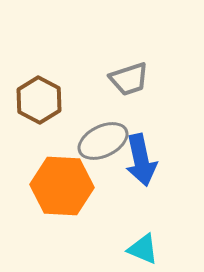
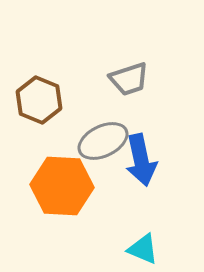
brown hexagon: rotated 6 degrees counterclockwise
